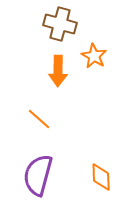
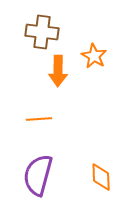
brown cross: moved 18 px left, 8 px down; rotated 8 degrees counterclockwise
orange line: rotated 45 degrees counterclockwise
